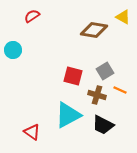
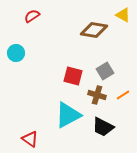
yellow triangle: moved 2 px up
cyan circle: moved 3 px right, 3 px down
orange line: moved 3 px right, 5 px down; rotated 56 degrees counterclockwise
black trapezoid: moved 2 px down
red triangle: moved 2 px left, 7 px down
